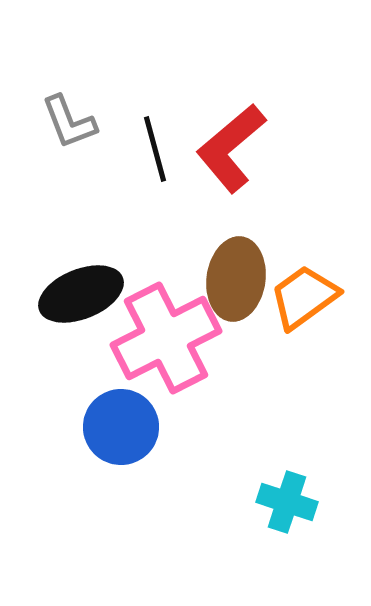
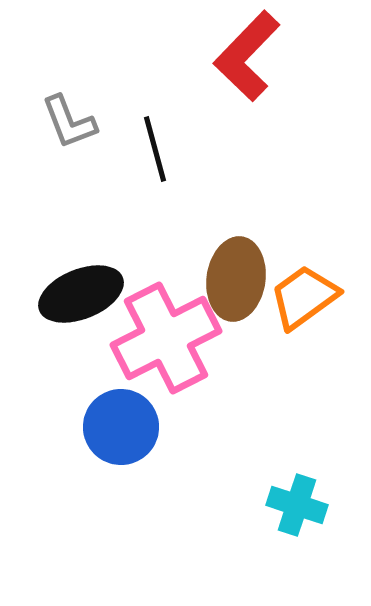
red L-shape: moved 16 px right, 92 px up; rotated 6 degrees counterclockwise
cyan cross: moved 10 px right, 3 px down
